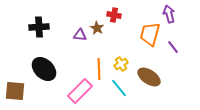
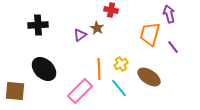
red cross: moved 3 px left, 5 px up
black cross: moved 1 px left, 2 px up
purple triangle: rotated 40 degrees counterclockwise
